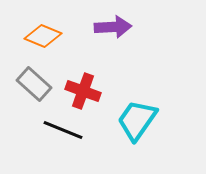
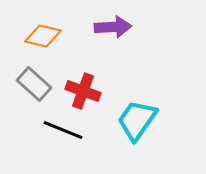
orange diamond: rotated 9 degrees counterclockwise
